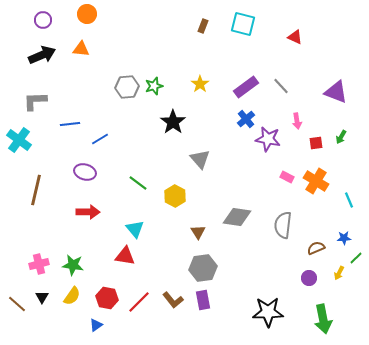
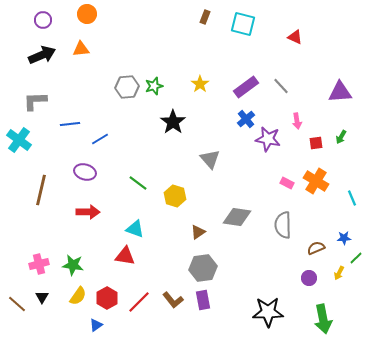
brown rectangle at (203, 26): moved 2 px right, 9 px up
orange triangle at (81, 49): rotated 12 degrees counterclockwise
purple triangle at (336, 92): moved 4 px right; rotated 25 degrees counterclockwise
gray triangle at (200, 159): moved 10 px right
pink rectangle at (287, 177): moved 6 px down
brown line at (36, 190): moved 5 px right
yellow hexagon at (175, 196): rotated 10 degrees counterclockwise
cyan line at (349, 200): moved 3 px right, 2 px up
gray semicircle at (283, 225): rotated 8 degrees counterclockwise
cyan triangle at (135, 229): rotated 30 degrees counterclockwise
brown triangle at (198, 232): rotated 28 degrees clockwise
yellow semicircle at (72, 296): moved 6 px right
red hexagon at (107, 298): rotated 20 degrees clockwise
